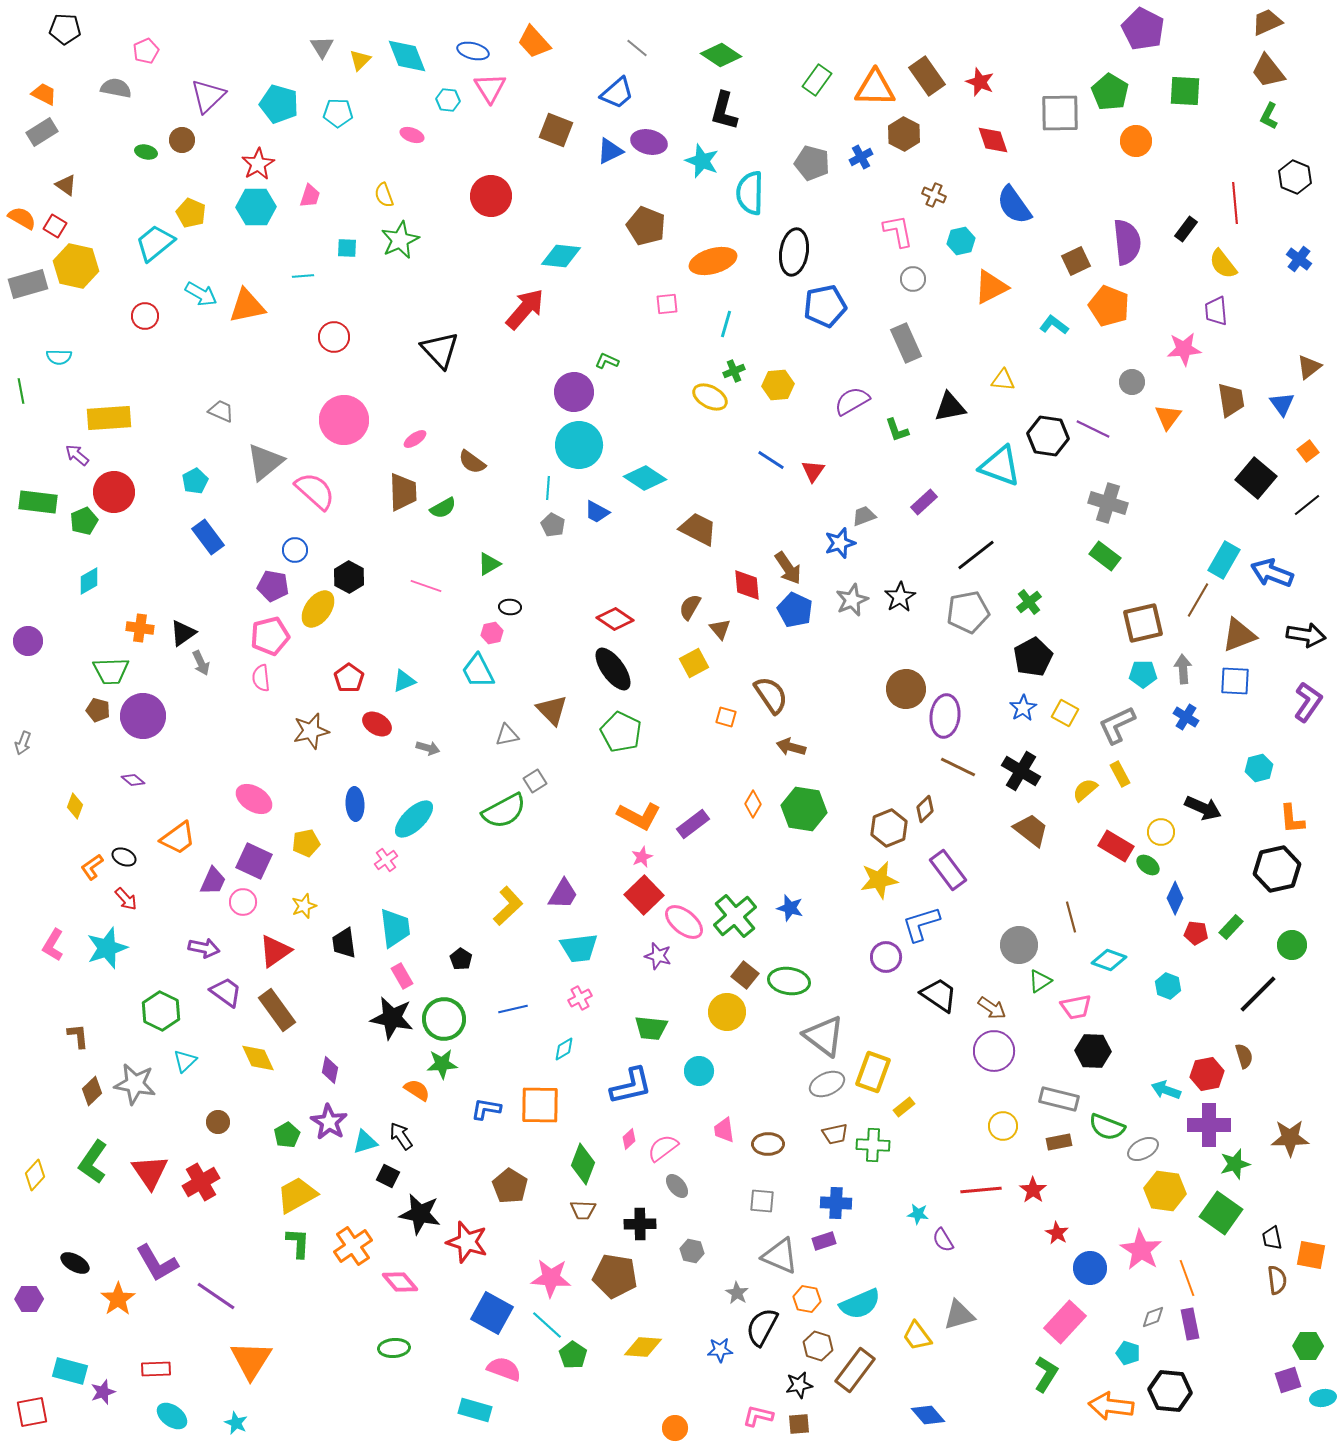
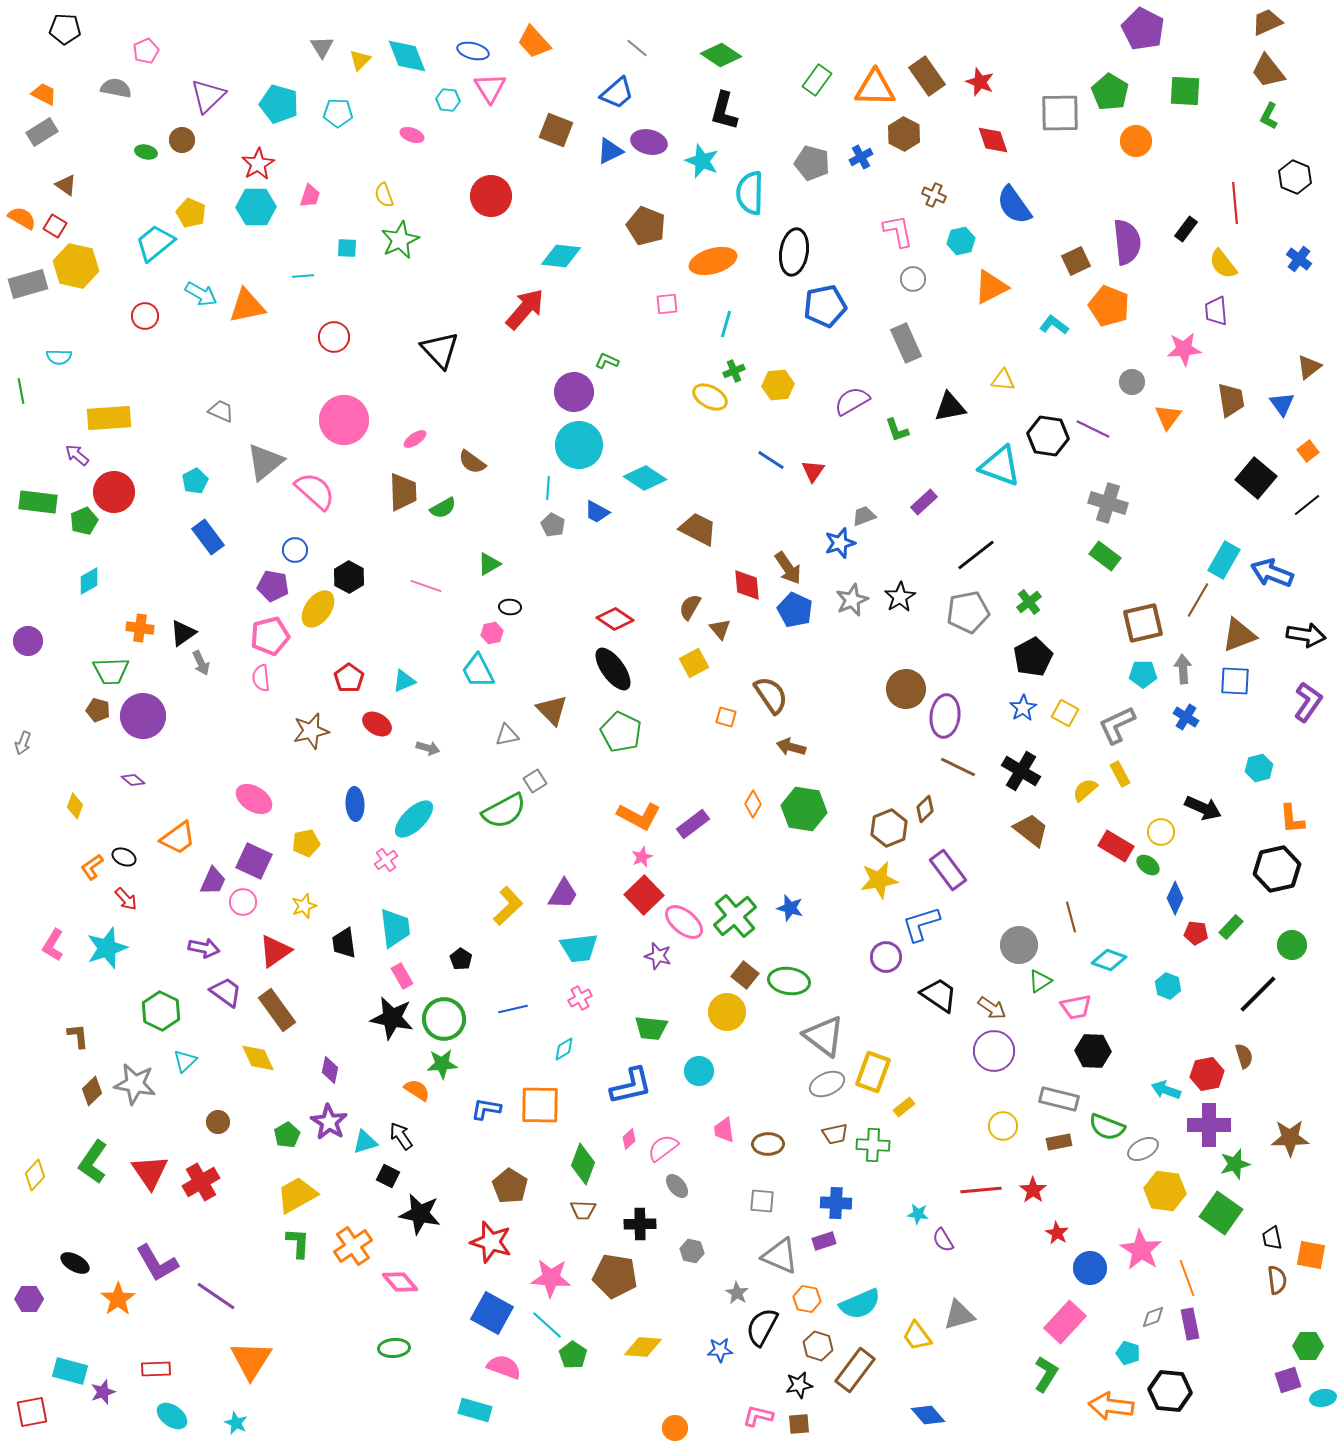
red star at (467, 1242): moved 24 px right
pink semicircle at (504, 1369): moved 2 px up
